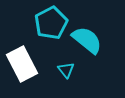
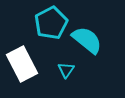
cyan triangle: rotated 12 degrees clockwise
